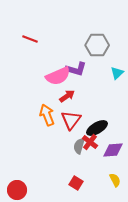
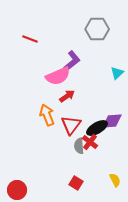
gray hexagon: moved 16 px up
purple L-shape: moved 4 px left, 8 px up; rotated 55 degrees counterclockwise
red triangle: moved 5 px down
gray semicircle: rotated 21 degrees counterclockwise
purple diamond: moved 1 px left, 29 px up
